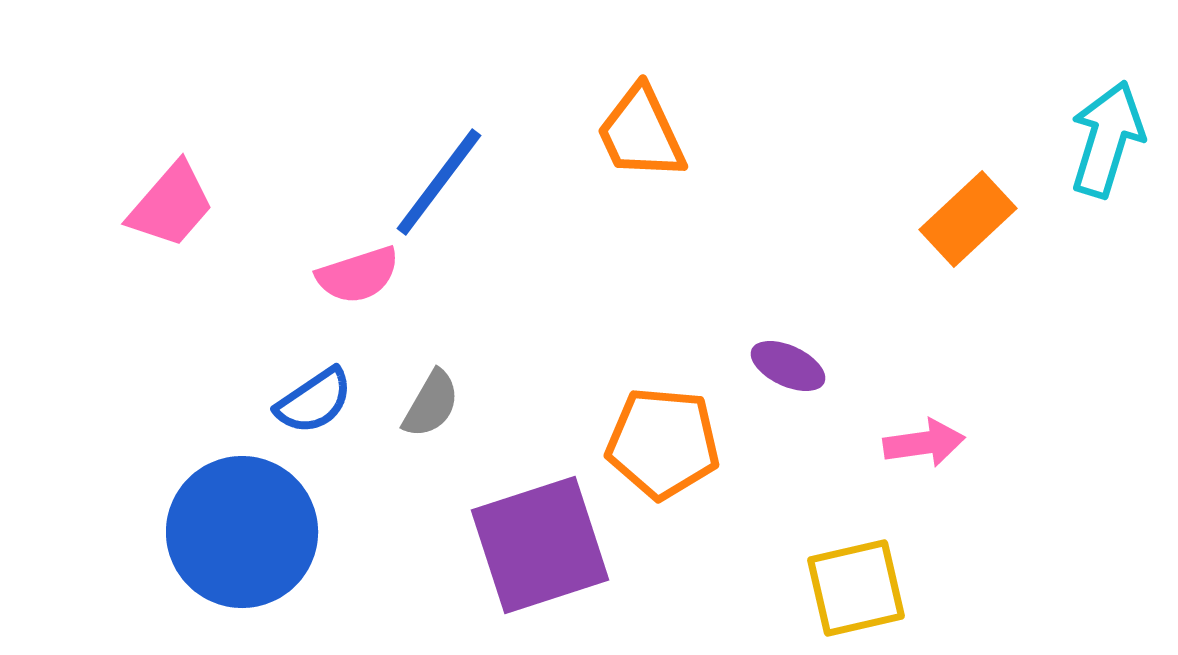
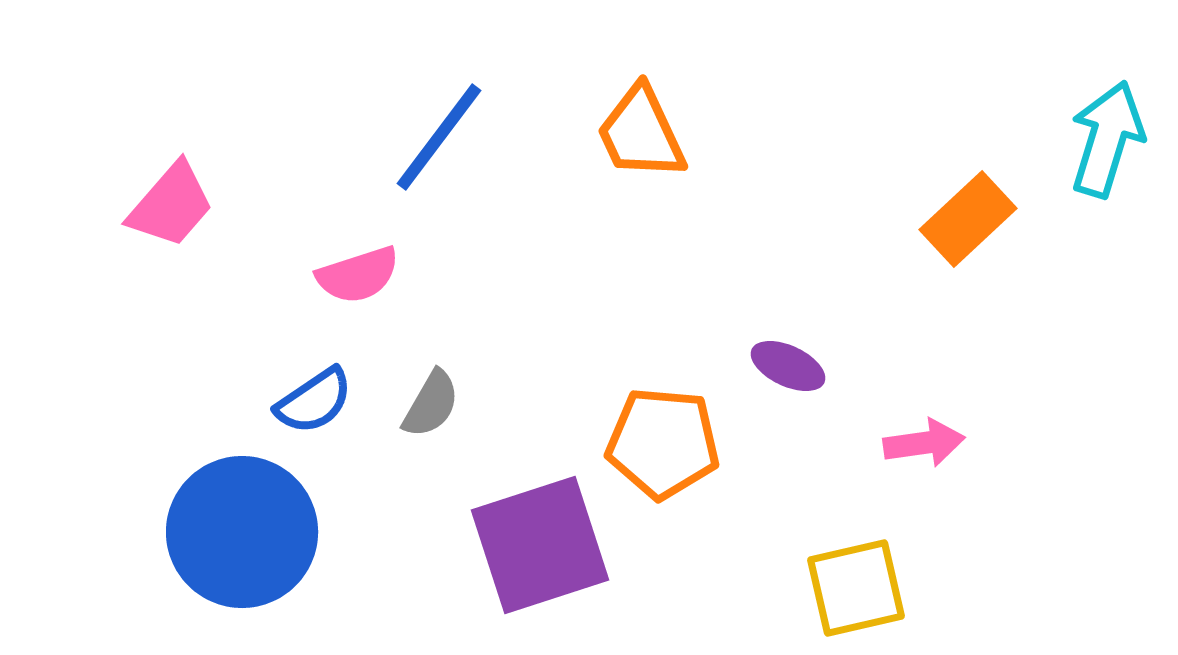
blue line: moved 45 px up
